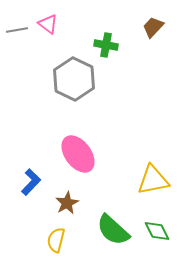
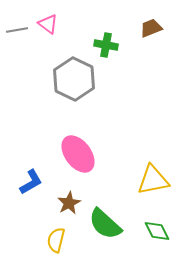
brown trapezoid: moved 2 px left, 1 px down; rotated 25 degrees clockwise
blue L-shape: rotated 16 degrees clockwise
brown star: moved 2 px right
green semicircle: moved 8 px left, 6 px up
